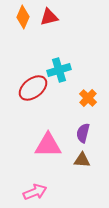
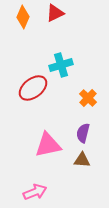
red triangle: moved 6 px right, 4 px up; rotated 12 degrees counterclockwise
cyan cross: moved 2 px right, 5 px up
pink triangle: rotated 12 degrees counterclockwise
